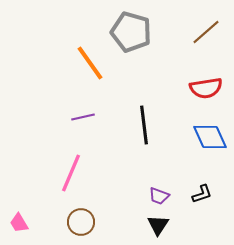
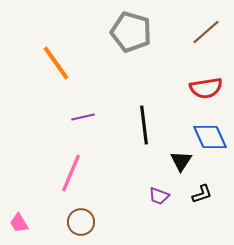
orange line: moved 34 px left
black triangle: moved 23 px right, 64 px up
